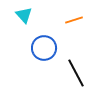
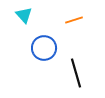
black line: rotated 12 degrees clockwise
